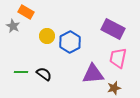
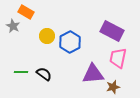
purple rectangle: moved 1 px left, 2 px down
brown star: moved 1 px left, 1 px up
